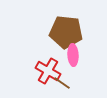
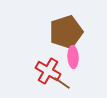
brown pentagon: rotated 24 degrees counterclockwise
pink ellipse: moved 2 px down
